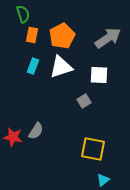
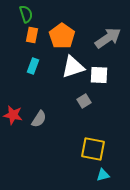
green semicircle: moved 3 px right
orange pentagon: rotated 10 degrees counterclockwise
white triangle: moved 12 px right
gray semicircle: moved 3 px right, 12 px up
red star: moved 22 px up
cyan triangle: moved 5 px up; rotated 24 degrees clockwise
